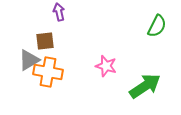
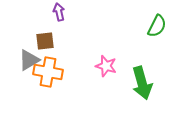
green arrow: moved 3 px left, 3 px up; rotated 108 degrees clockwise
